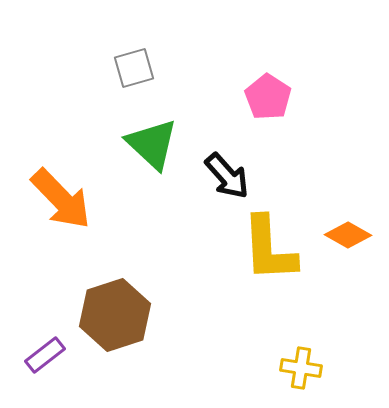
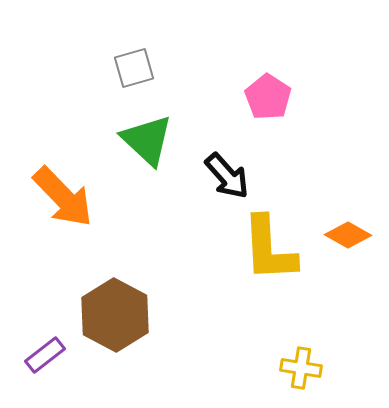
green triangle: moved 5 px left, 4 px up
orange arrow: moved 2 px right, 2 px up
brown hexagon: rotated 14 degrees counterclockwise
